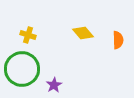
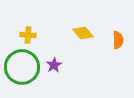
yellow cross: rotated 14 degrees counterclockwise
green circle: moved 2 px up
purple star: moved 20 px up
